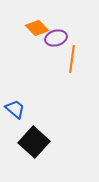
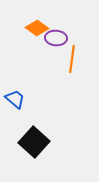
orange diamond: rotated 10 degrees counterclockwise
purple ellipse: rotated 20 degrees clockwise
blue trapezoid: moved 10 px up
